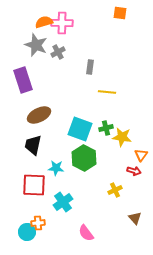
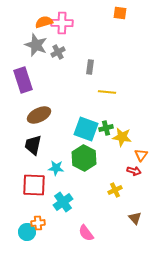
cyan square: moved 6 px right
